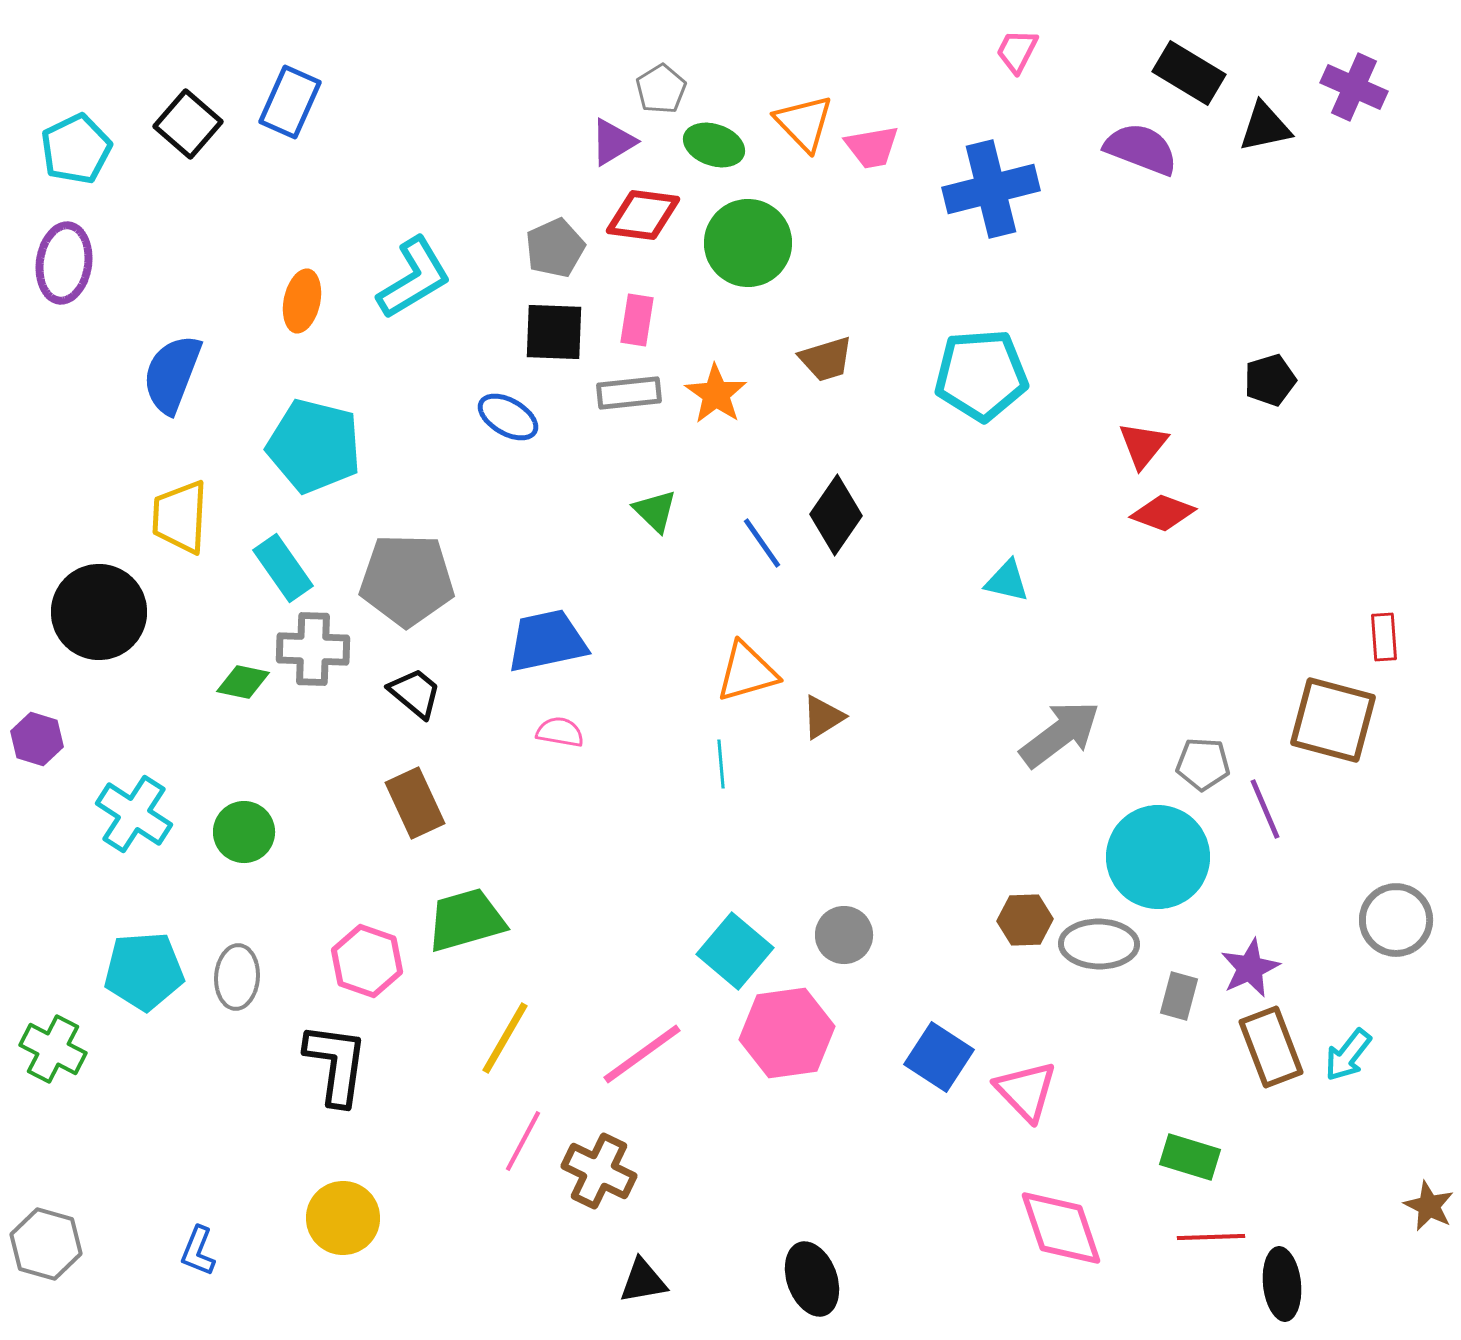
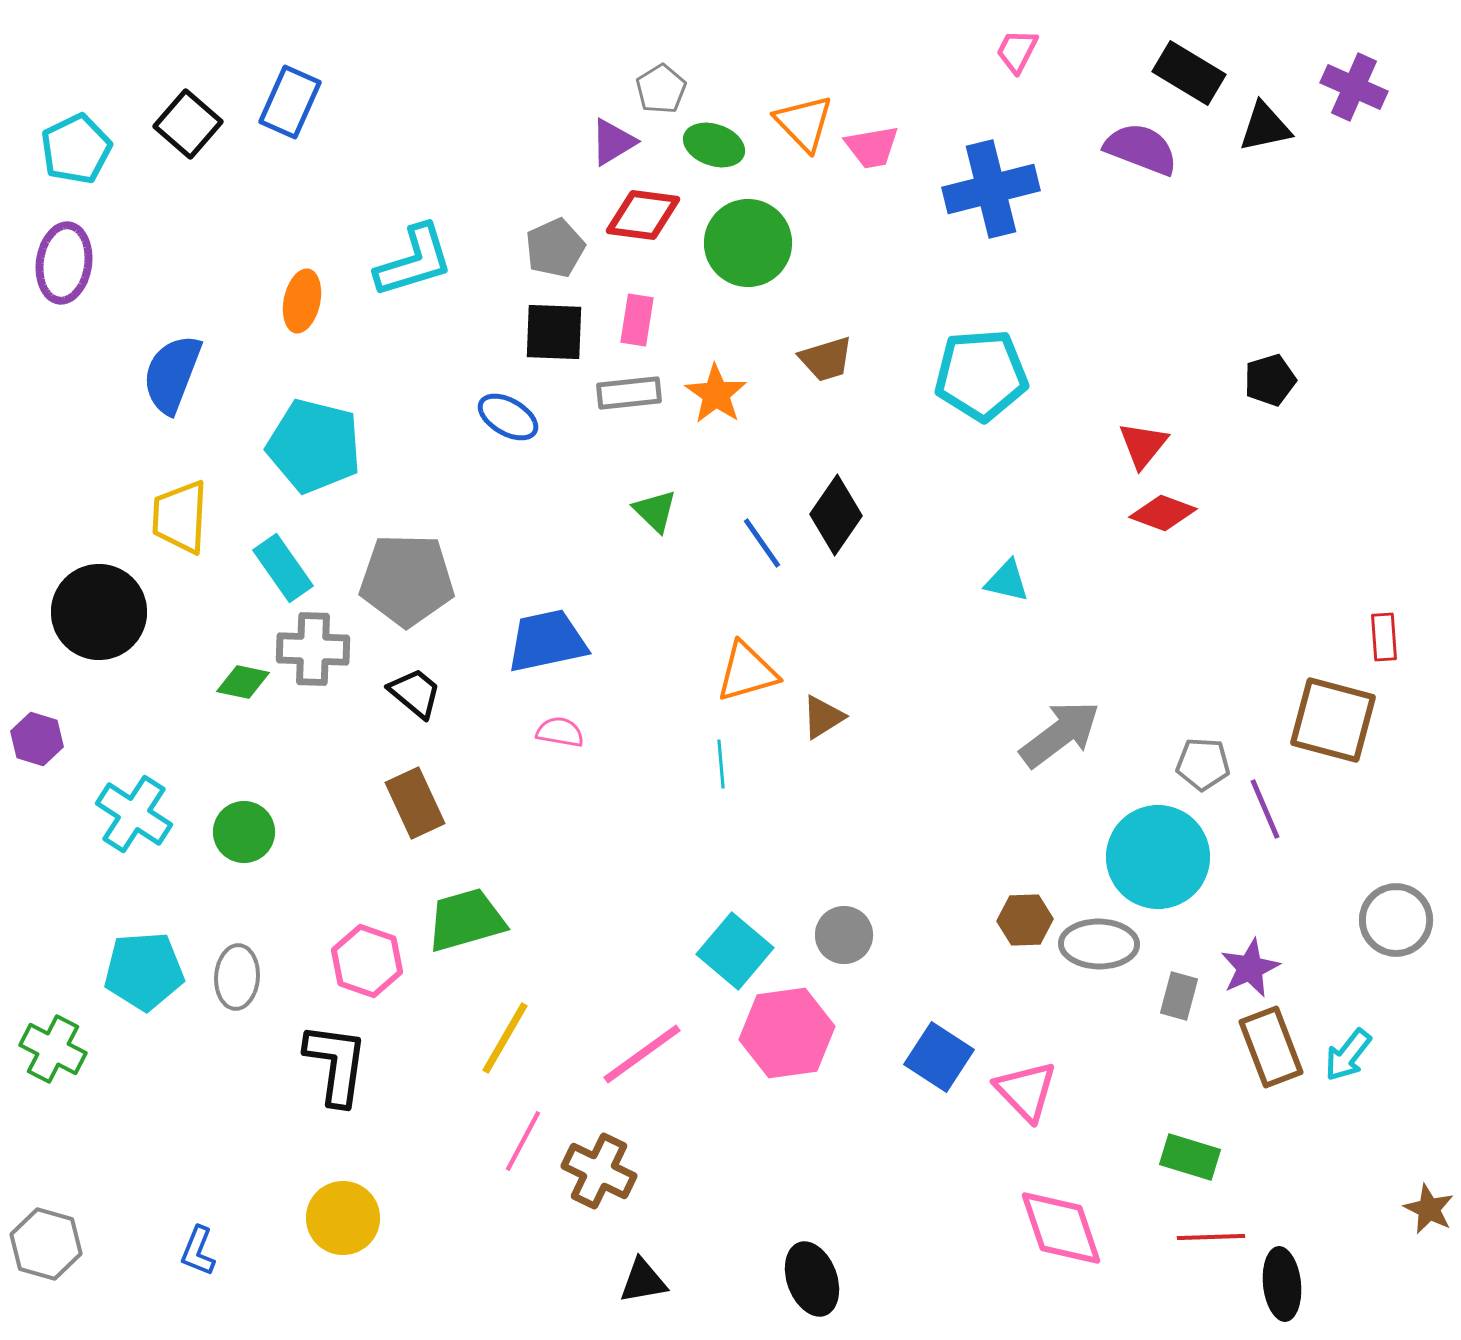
cyan L-shape at (414, 278): moved 17 px up; rotated 14 degrees clockwise
brown star at (1429, 1206): moved 3 px down
